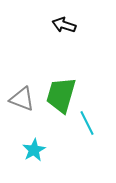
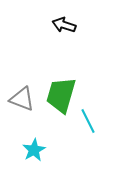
cyan line: moved 1 px right, 2 px up
